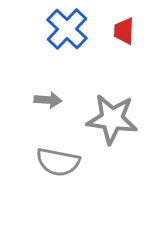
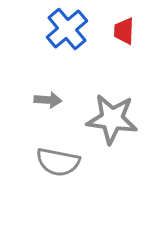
blue cross: rotated 6 degrees clockwise
